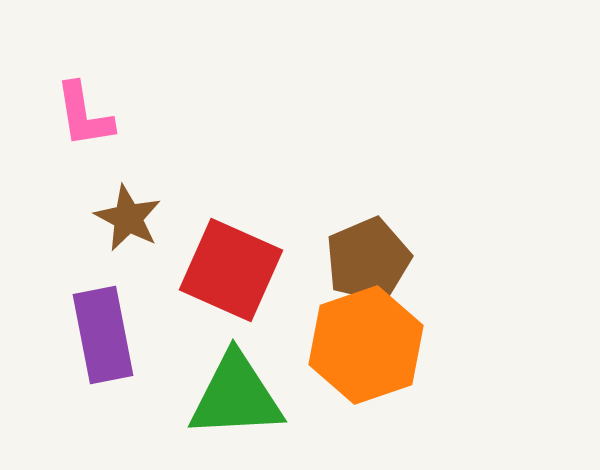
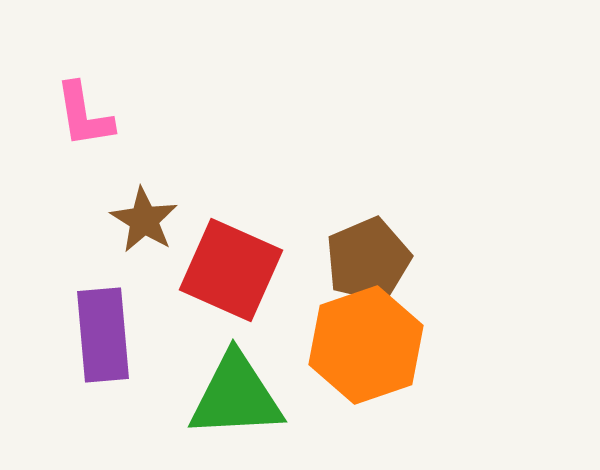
brown star: moved 16 px right, 2 px down; rotated 4 degrees clockwise
purple rectangle: rotated 6 degrees clockwise
